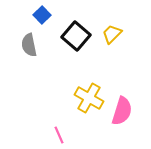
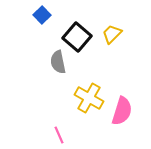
black square: moved 1 px right, 1 px down
gray semicircle: moved 29 px right, 17 px down
